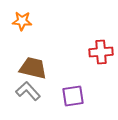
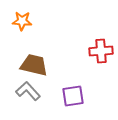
red cross: moved 1 px up
brown trapezoid: moved 1 px right, 3 px up
